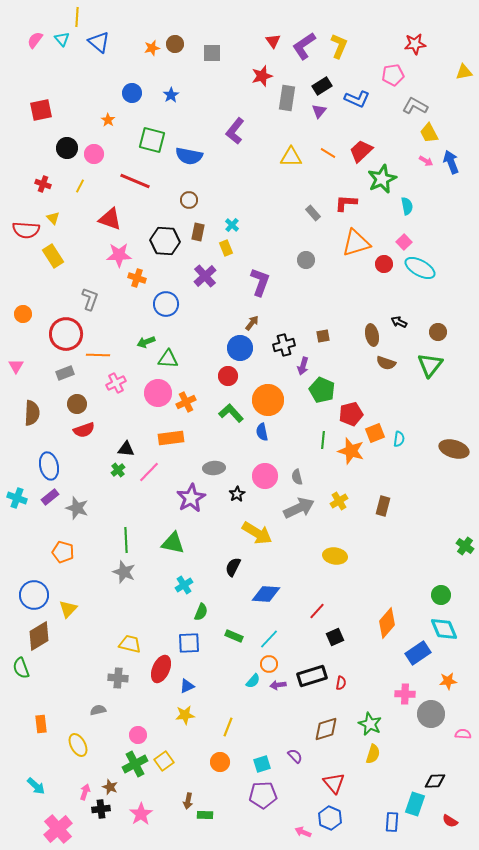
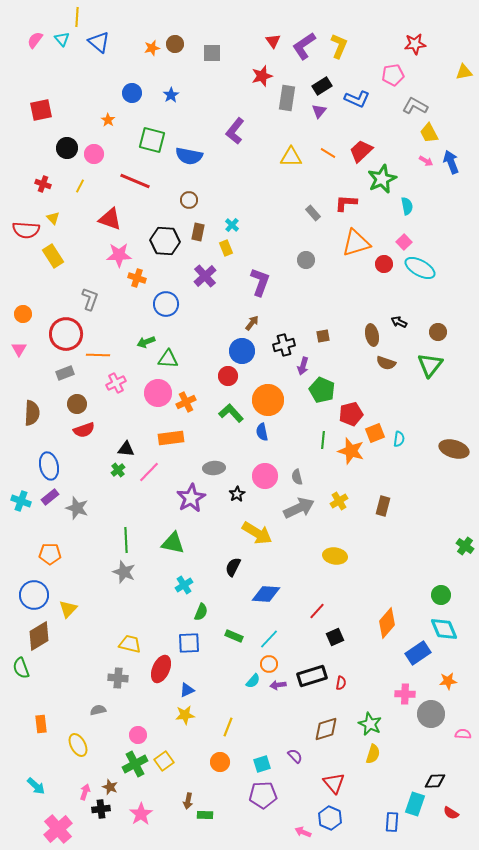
blue circle at (240, 348): moved 2 px right, 3 px down
pink triangle at (16, 366): moved 3 px right, 17 px up
cyan cross at (17, 498): moved 4 px right, 3 px down
orange pentagon at (63, 552): moved 13 px left, 2 px down; rotated 15 degrees counterclockwise
blue triangle at (187, 686): moved 4 px down
red semicircle at (450, 821): moved 1 px right, 8 px up
